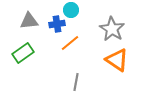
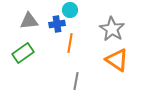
cyan circle: moved 1 px left
orange line: rotated 42 degrees counterclockwise
gray line: moved 1 px up
